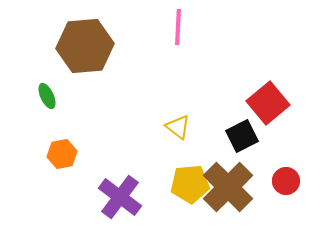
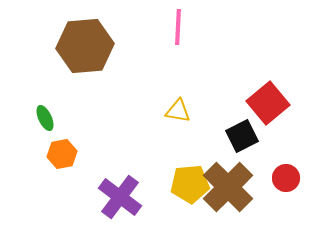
green ellipse: moved 2 px left, 22 px down
yellow triangle: moved 16 px up; rotated 28 degrees counterclockwise
red circle: moved 3 px up
